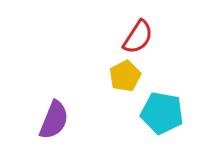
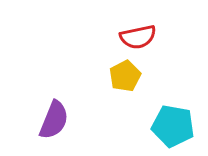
red semicircle: rotated 45 degrees clockwise
cyan pentagon: moved 11 px right, 13 px down
